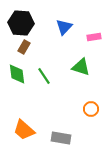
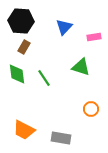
black hexagon: moved 2 px up
green line: moved 2 px down
orange trapezoid: rotated 15 degrees counterclockwise
